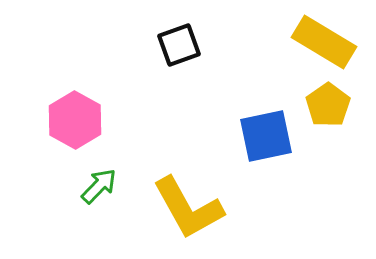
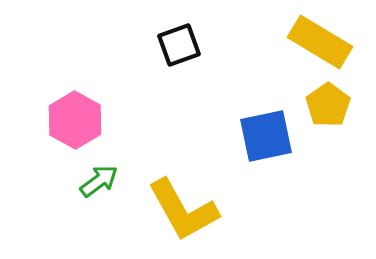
yellow rectangle: moved 4 px left
green arrow: moved 5 px up; rotated 9 degrees clockwise
yellow L-shape: moved 5 px left, 2 px down
